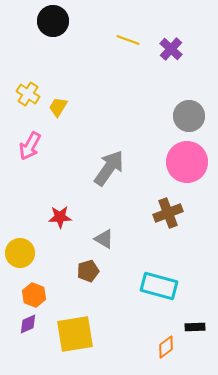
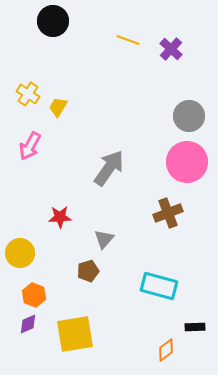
gray triangle: rotated 40 degrees clockwise
orange diamond: moved 3 px down
